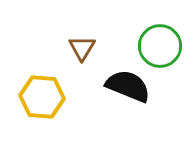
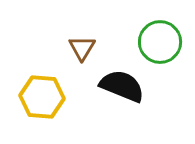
green circle: moved 4 px up
black semicircle: moved 6 px left
